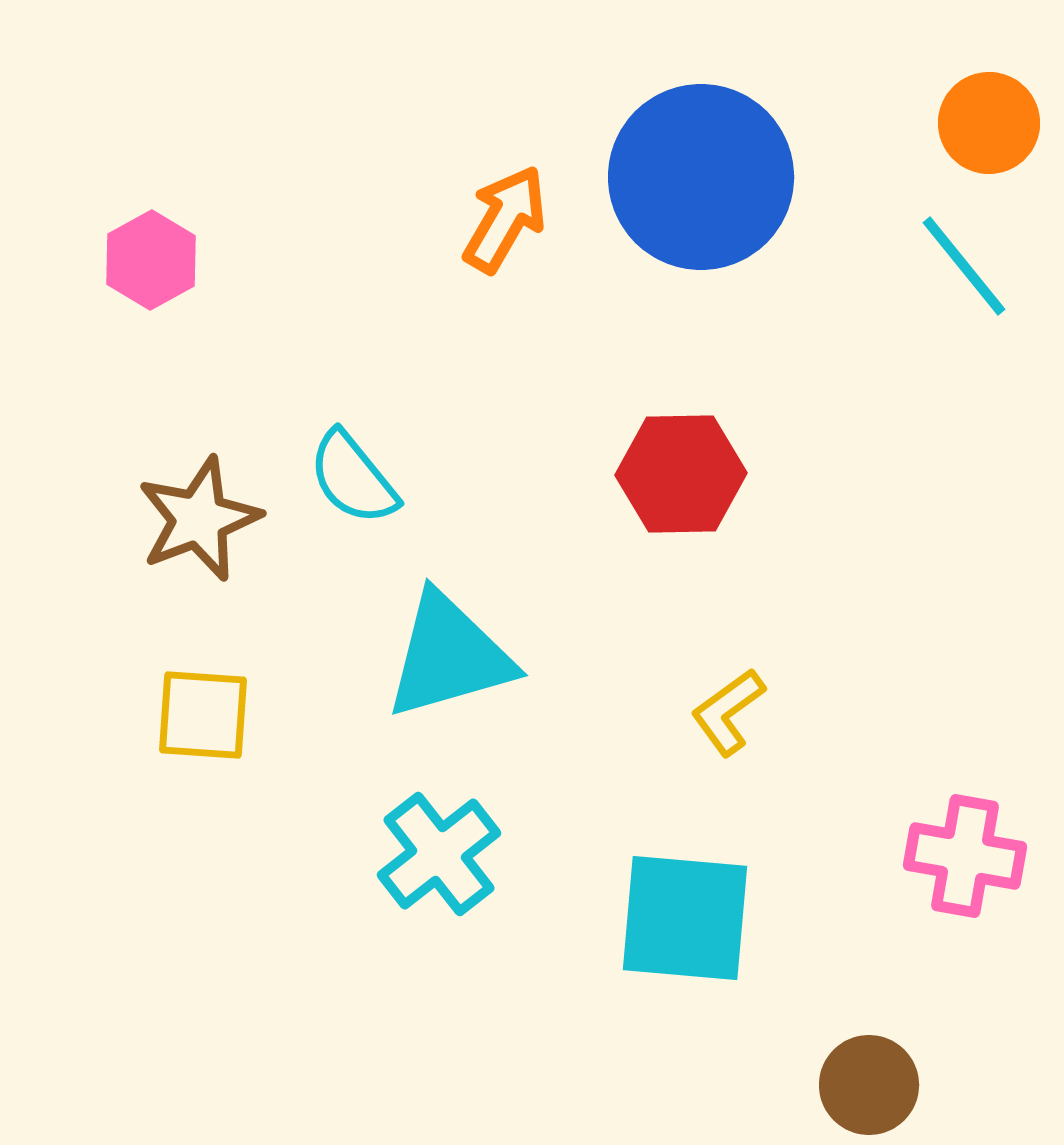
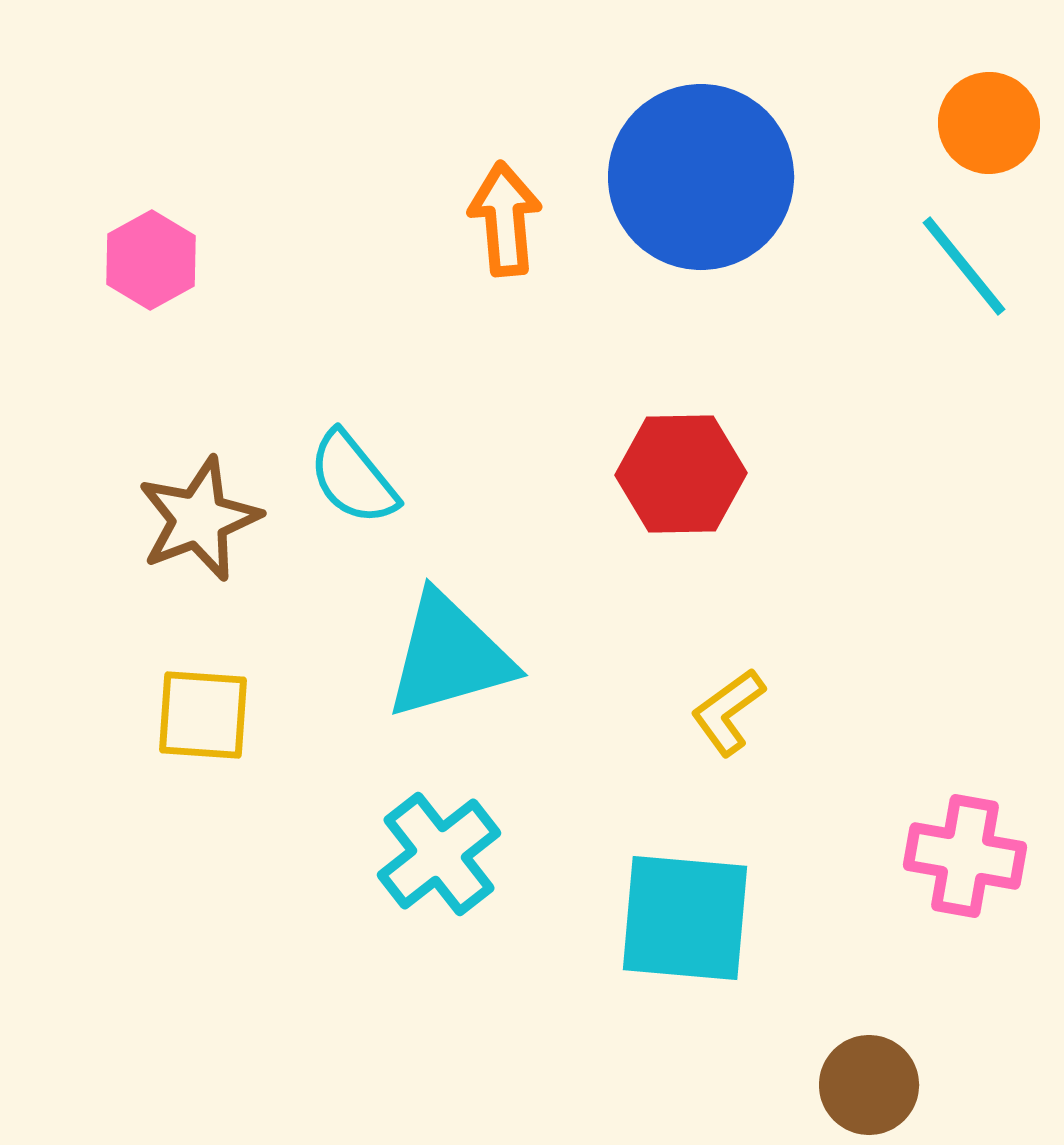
orange arrow: rotated 35 degrees counterclockwise
